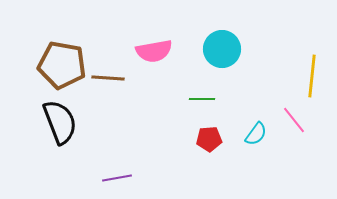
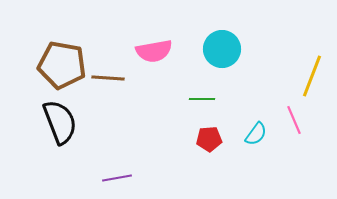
yellow line: rotated 15 degrees clockwise
pink line: rotated 16 degrees clockwise
